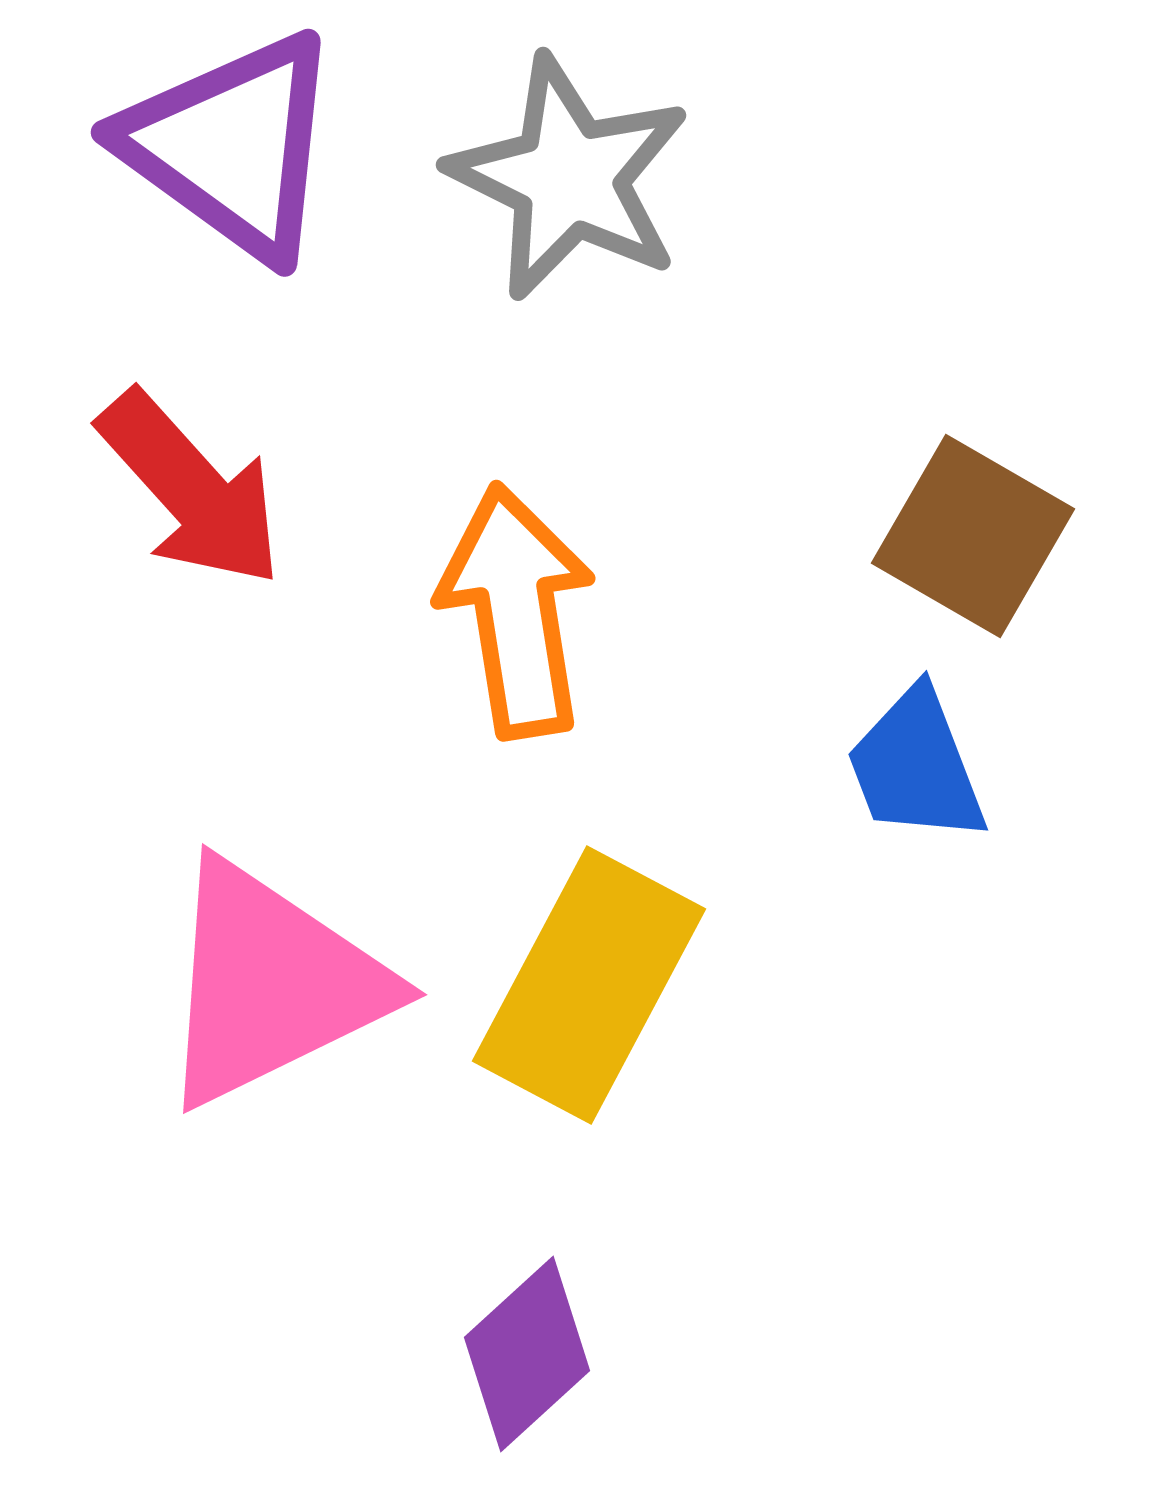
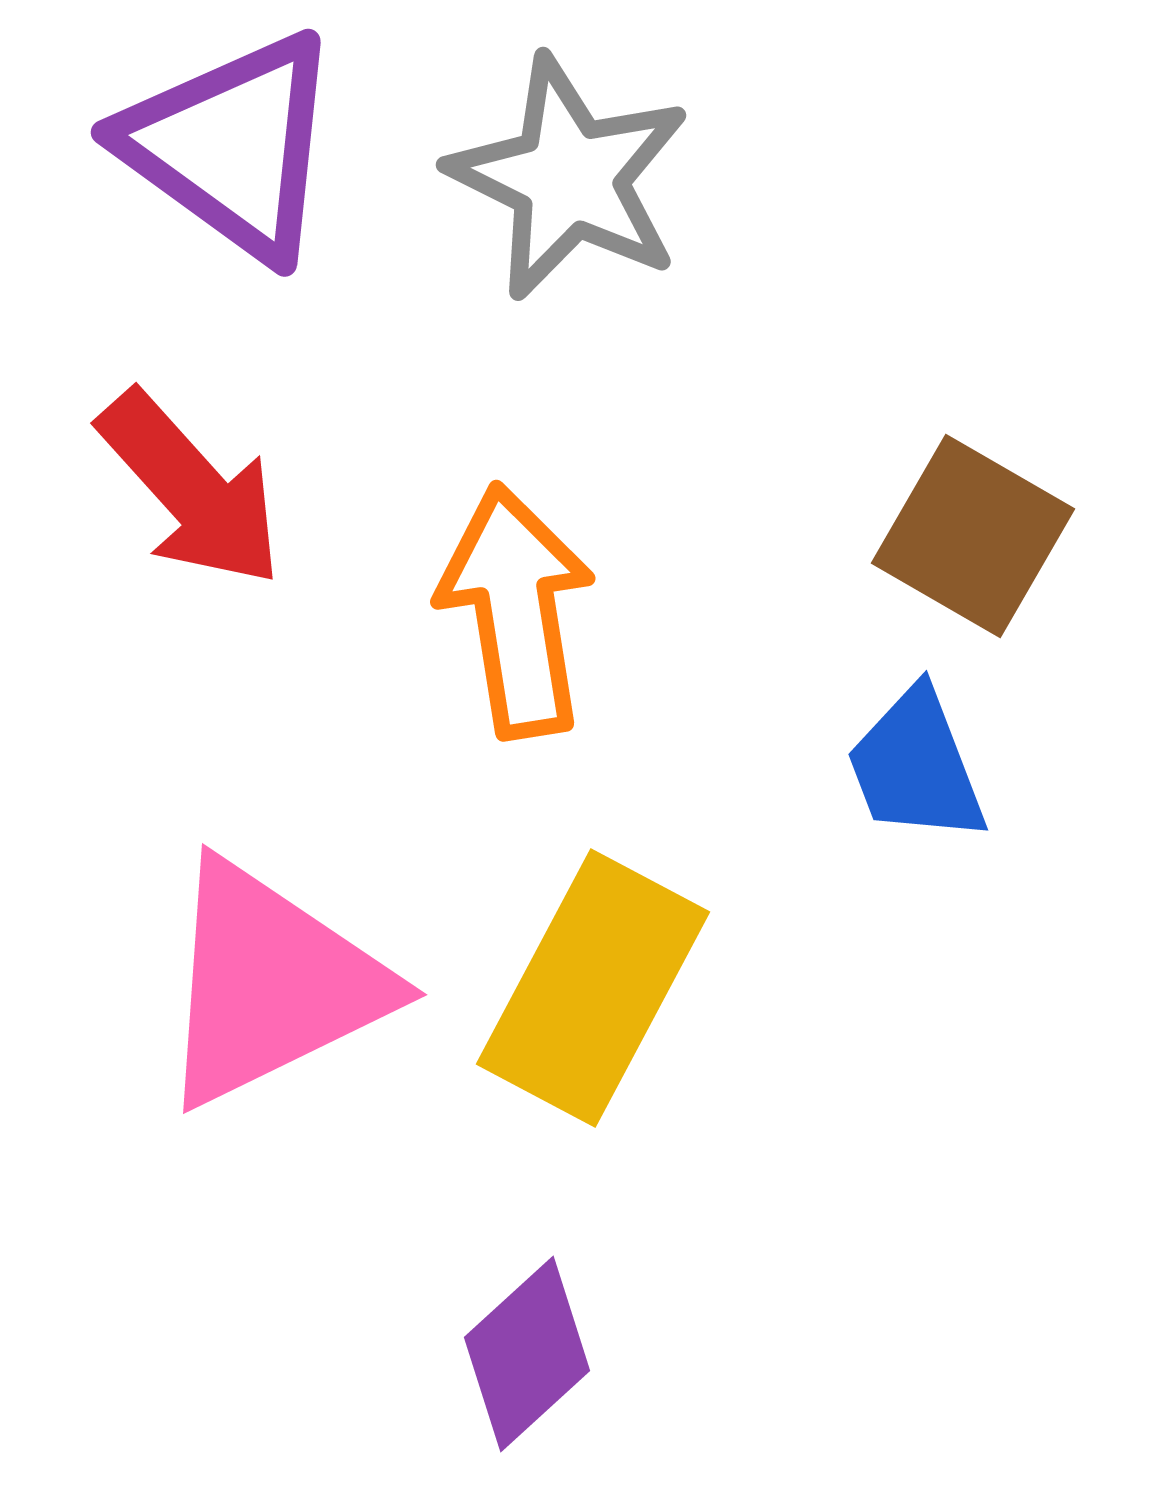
yellow rectangle: moved 4 px right, 3 px down
